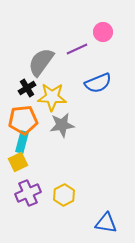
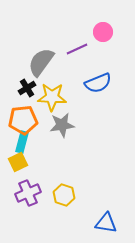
yellow hexagon: rotated 15 degrees counterclockwise
